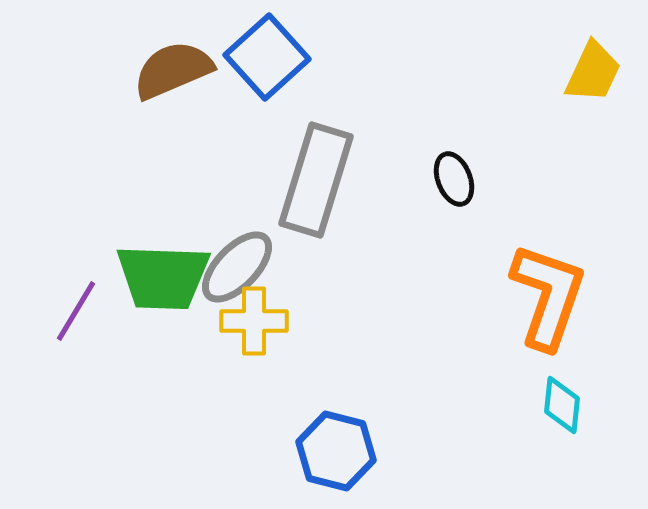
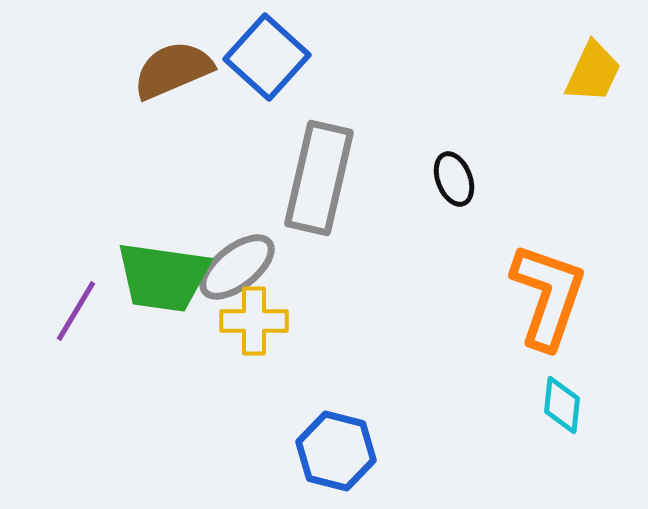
blue square: rotated 6 degrees counterclockwise
gray rectangle: moved 3 px right, 2 px up; rotated 4 degrees counterclockwise
gray ellipse: rotated 8 degrees clockwise
green trapezoid: rotated 6 degrees clockwise
